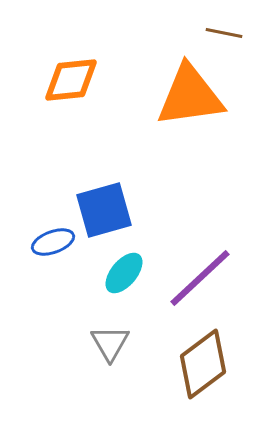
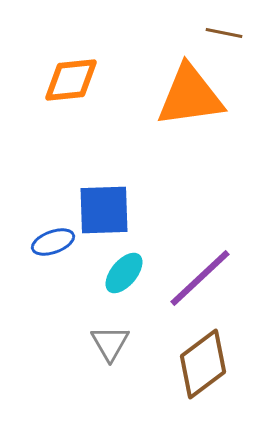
blue square: rotated 14 degrees clockwise
